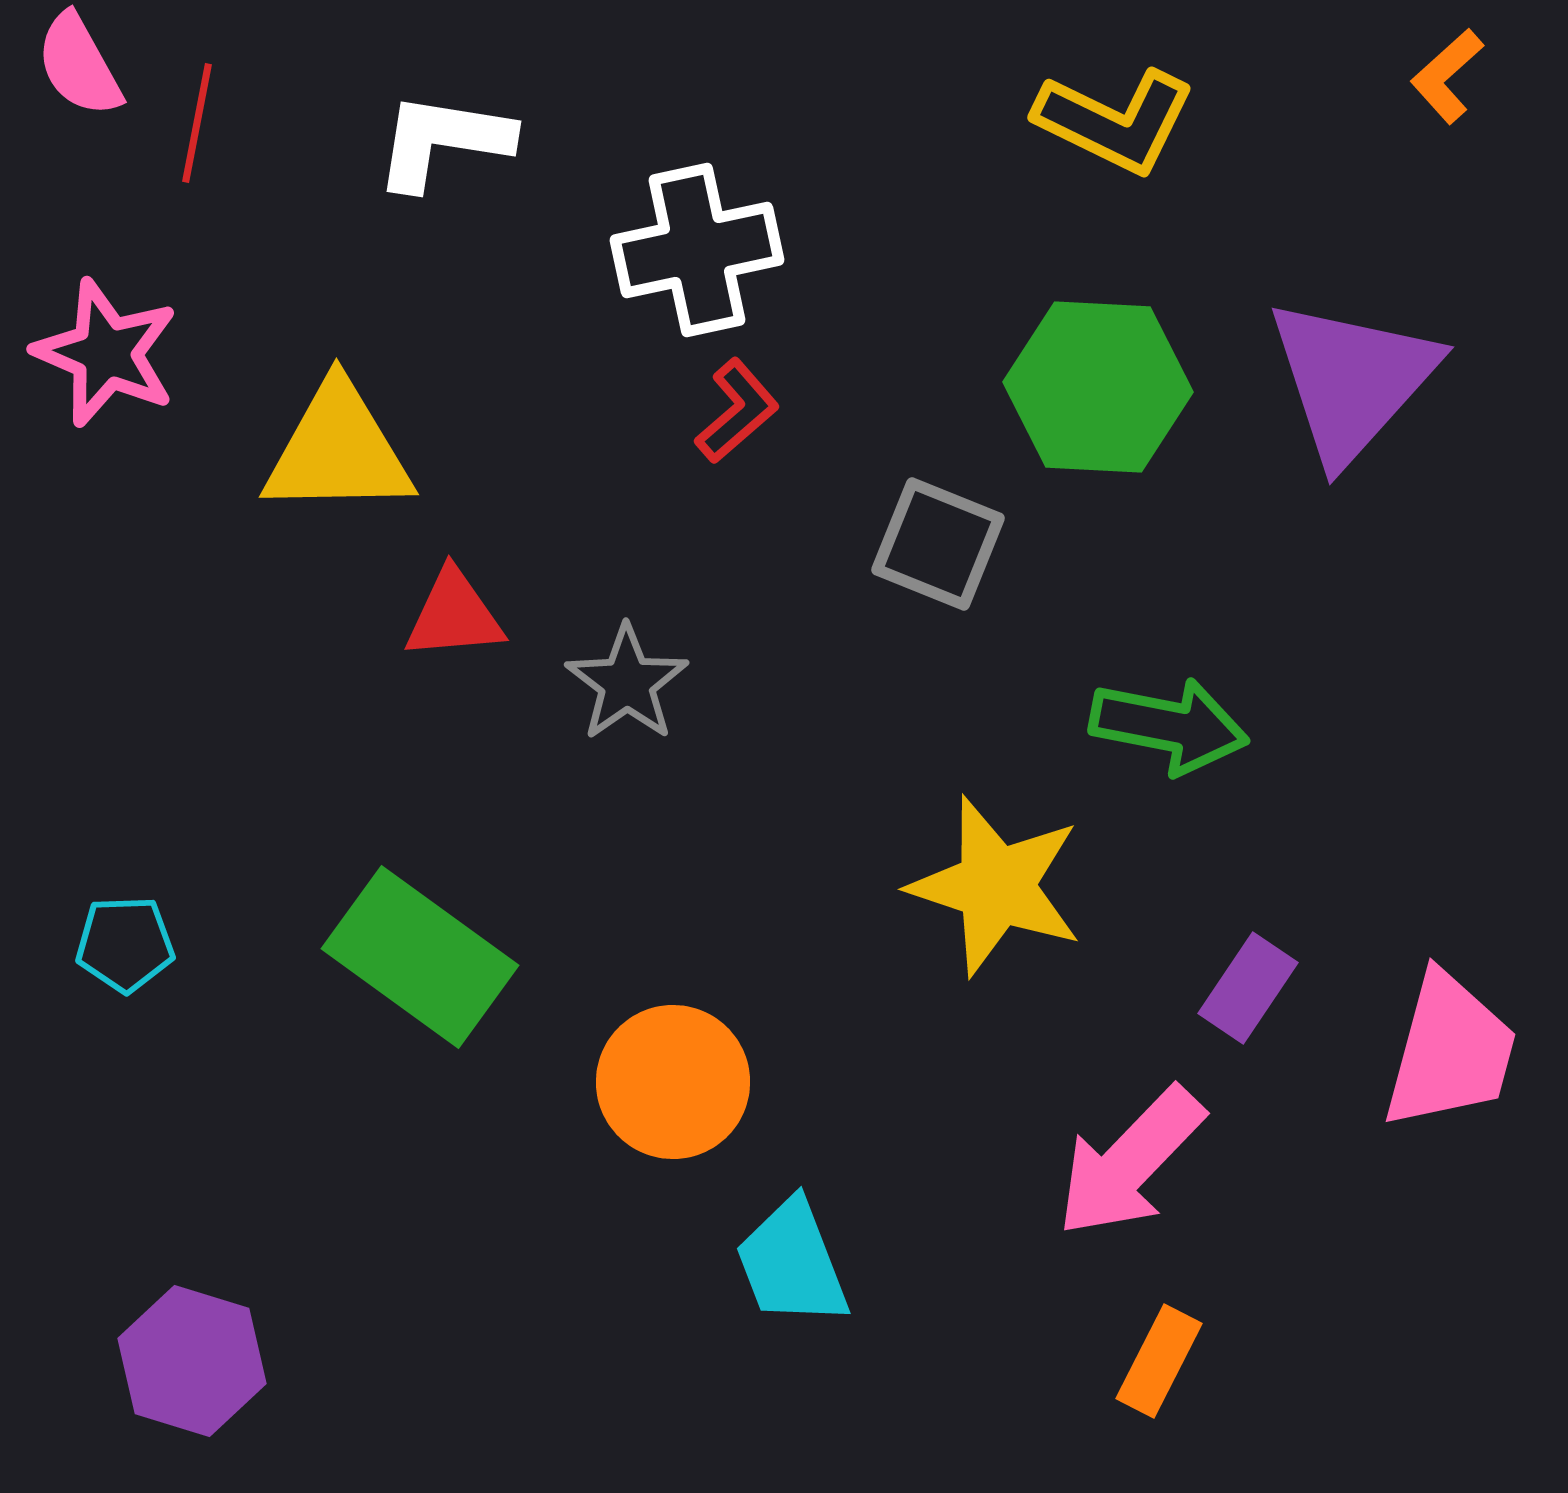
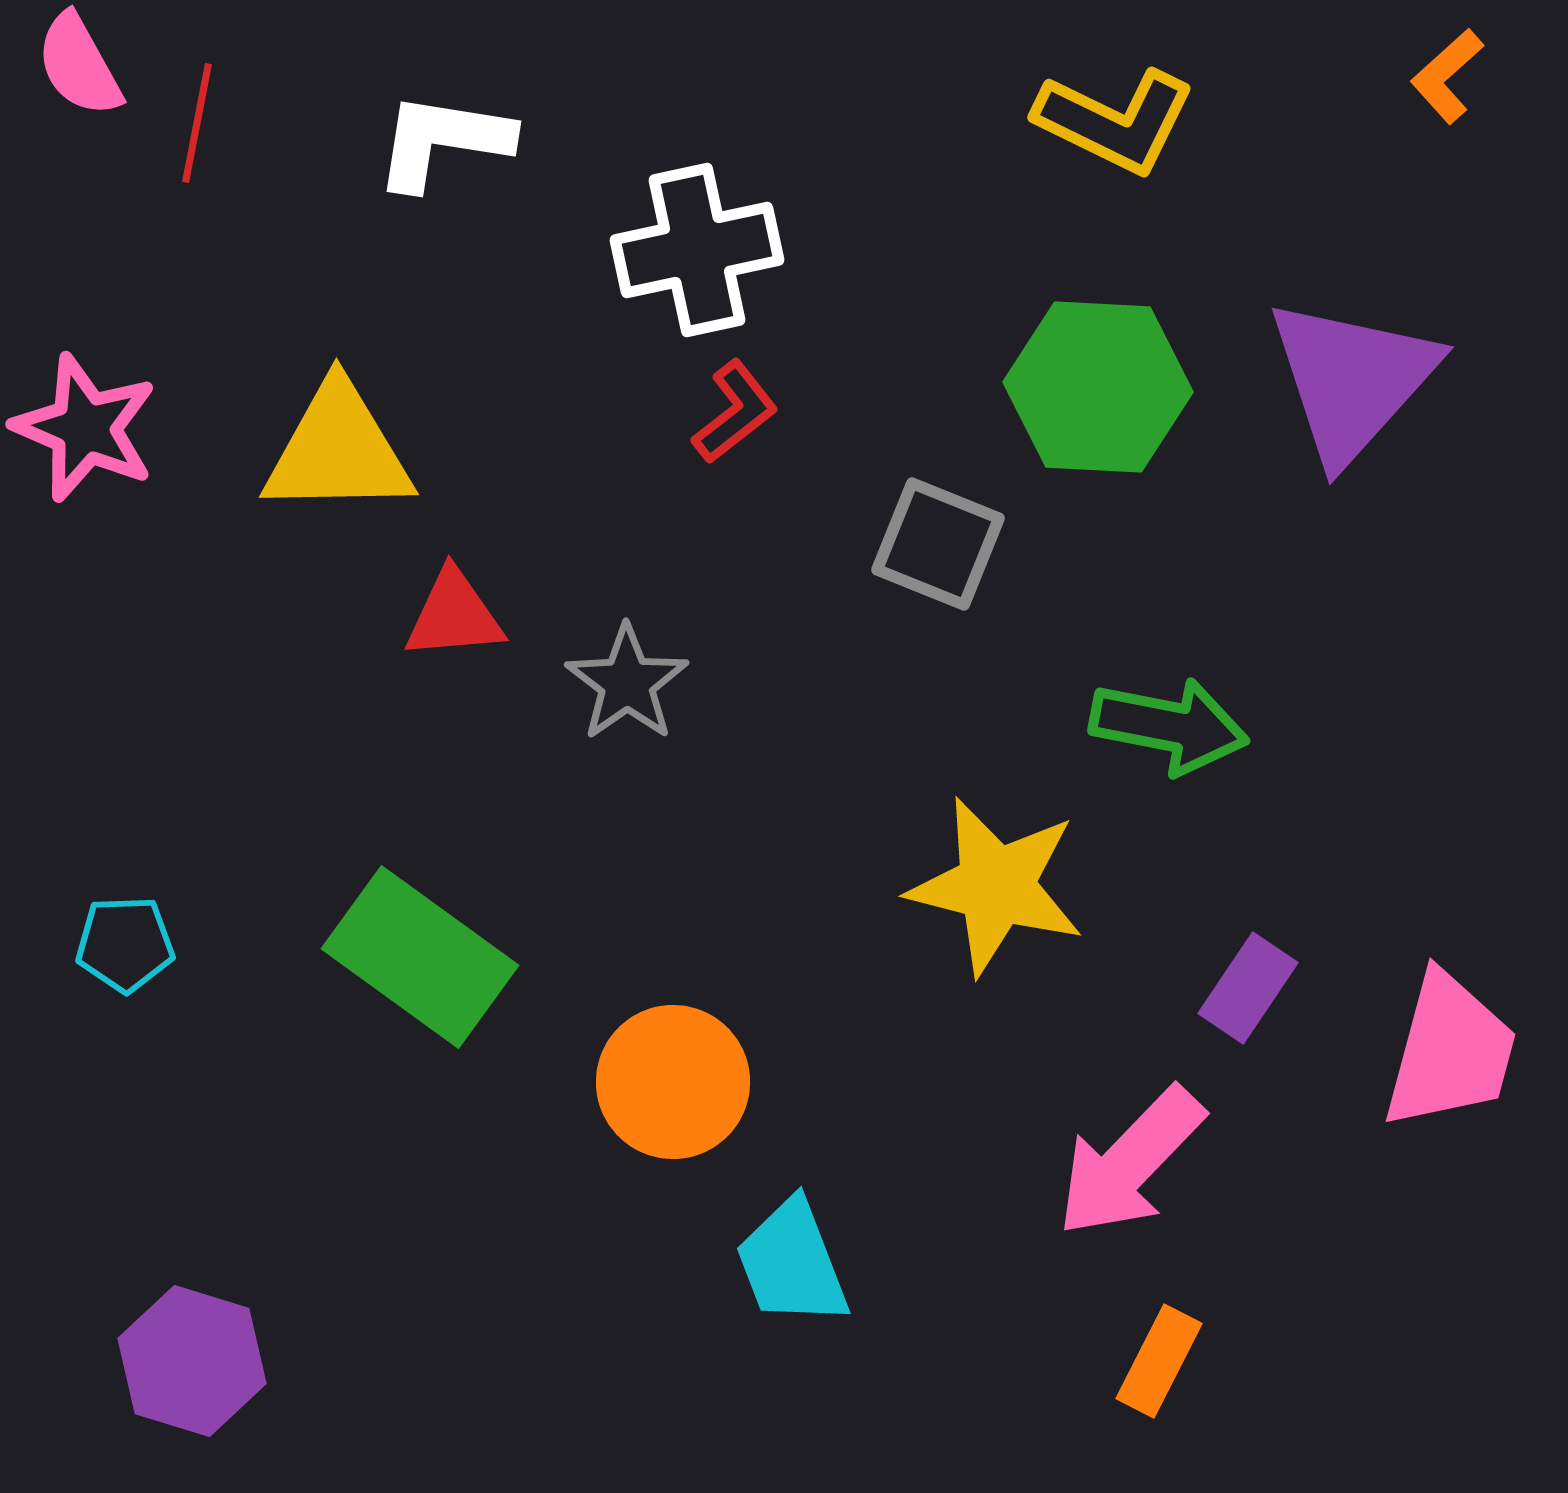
pink star: moved 21 px left, 75 px down
red L-shape: moved 2 px left, 1 px down; rotated 3 degrees clockwise
yellow star: rotated 4 degrees counterclockwise
